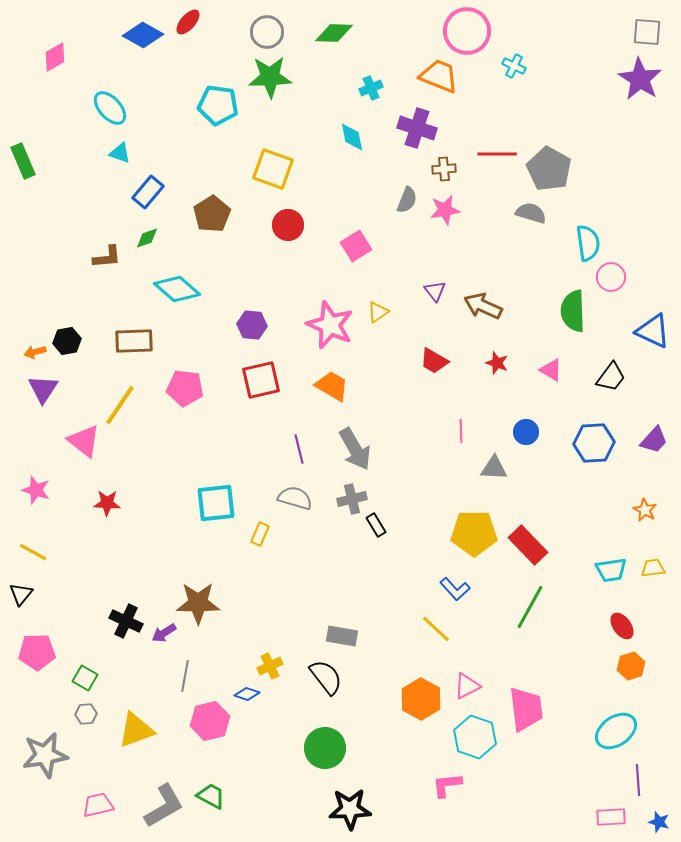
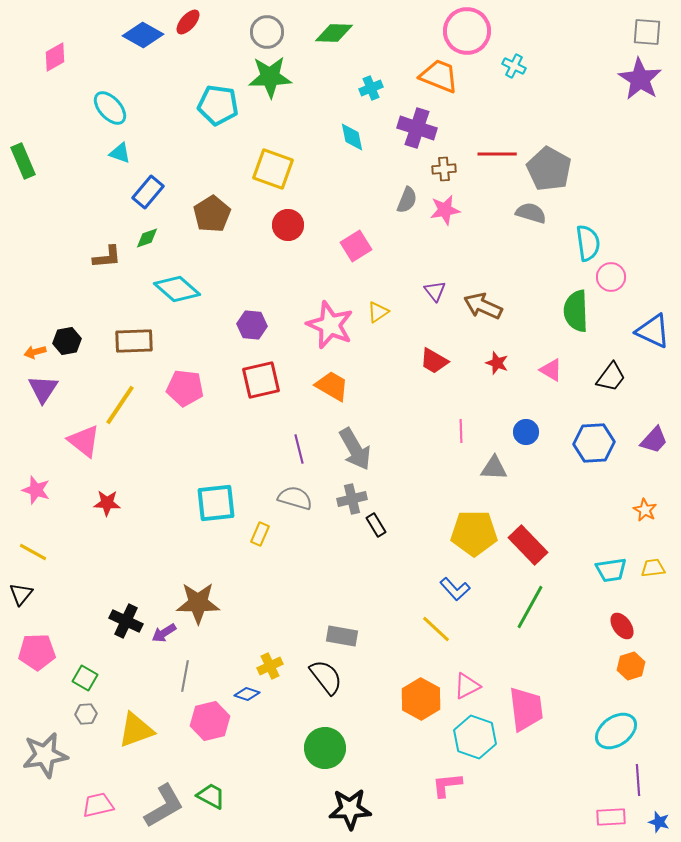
green semicircle at (573, 311): moved 3 px right
